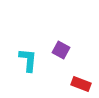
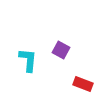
red rectangle: moved 2 px right
